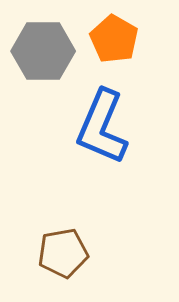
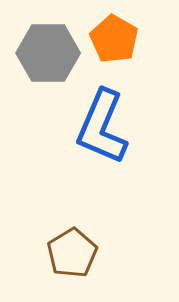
gray hexagon: moved 5 px right, 2 px down
brown pentagon: moved 9 px right; rotated 21 degrees counterclockwise
